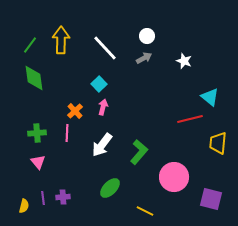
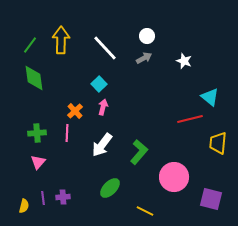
pink triangle: rotated 21 degrees clockwise
